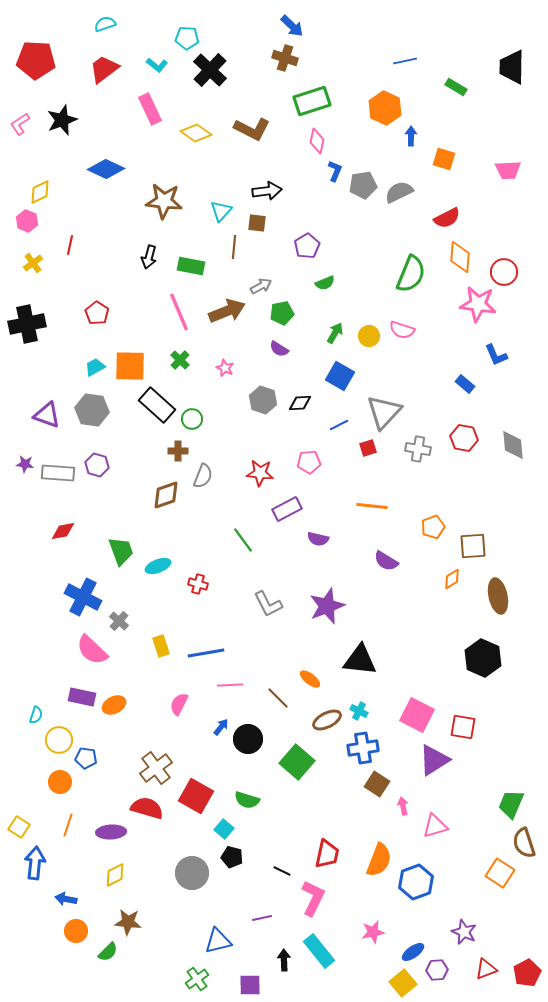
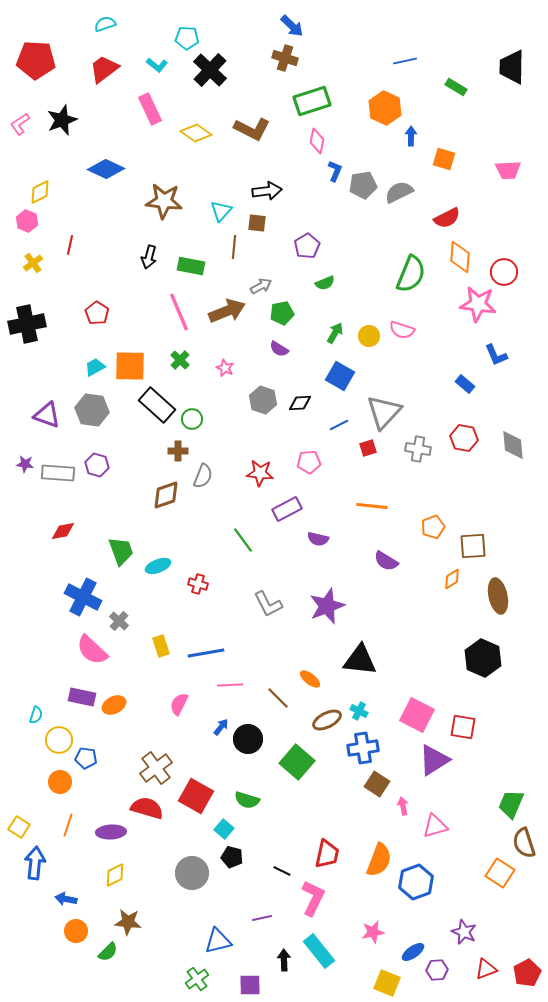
yellow square at (403, 983): moved 16 px left; rotated 28 degrees counterclockwise
